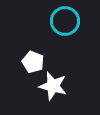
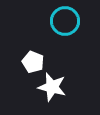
white star: moved 1 px left, 1 px down
